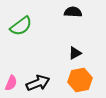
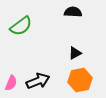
black arrow: moved 2 px up
